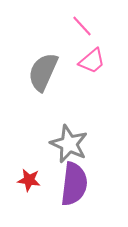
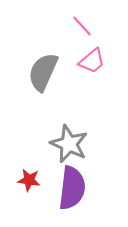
purple semicircle: moved 2 px left, 4 px down
